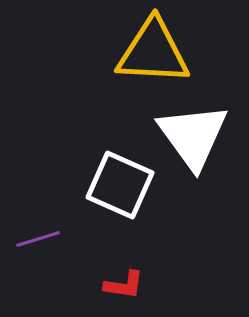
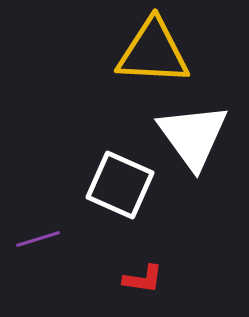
red L-shape: moved 19 px right, 6 px up
